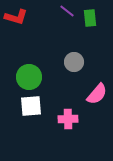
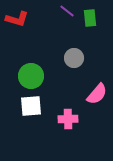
red L-shape: moved 1 px right, 2 px down
gray circle: moved 4 px up
green circle: moved 2 px right, 1 px up
